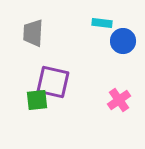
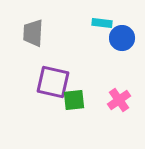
blue circle: moved 1 px left, 3 px up
green square: moved 37 px right
